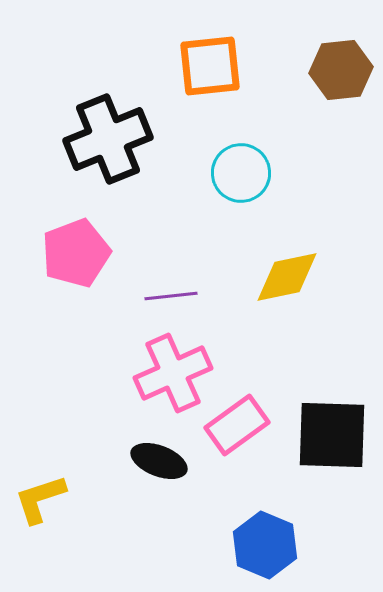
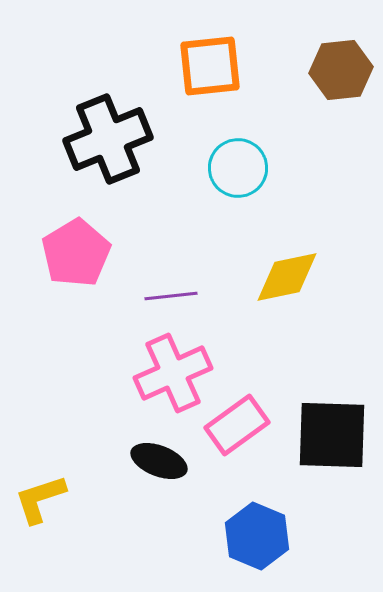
cyan circle: moved 3 px left, 5 px up
pink pentagon: rotated 10 degrees counterclockwise
blue hexagon: moved 8 px left, 9 px up
